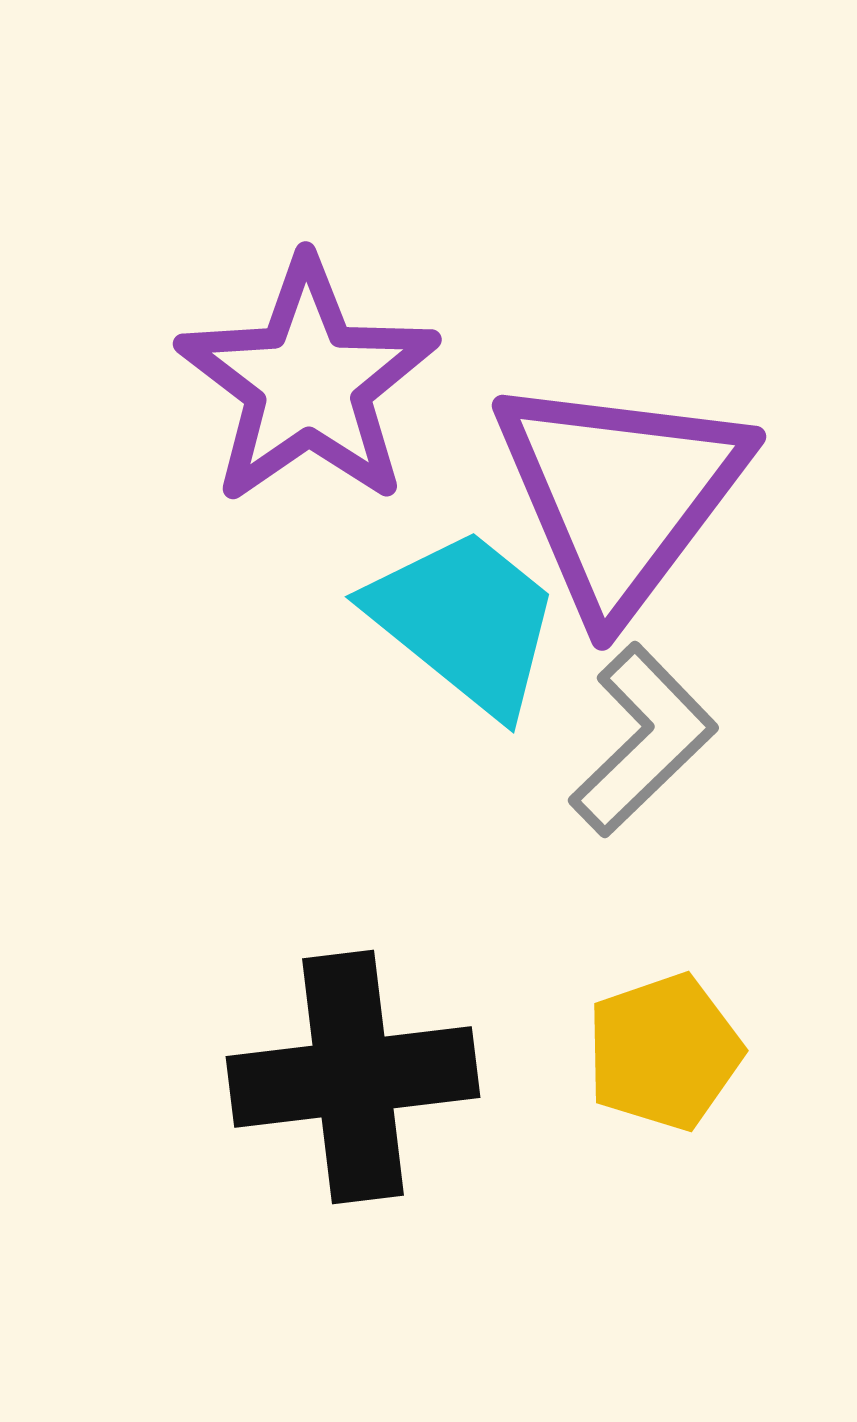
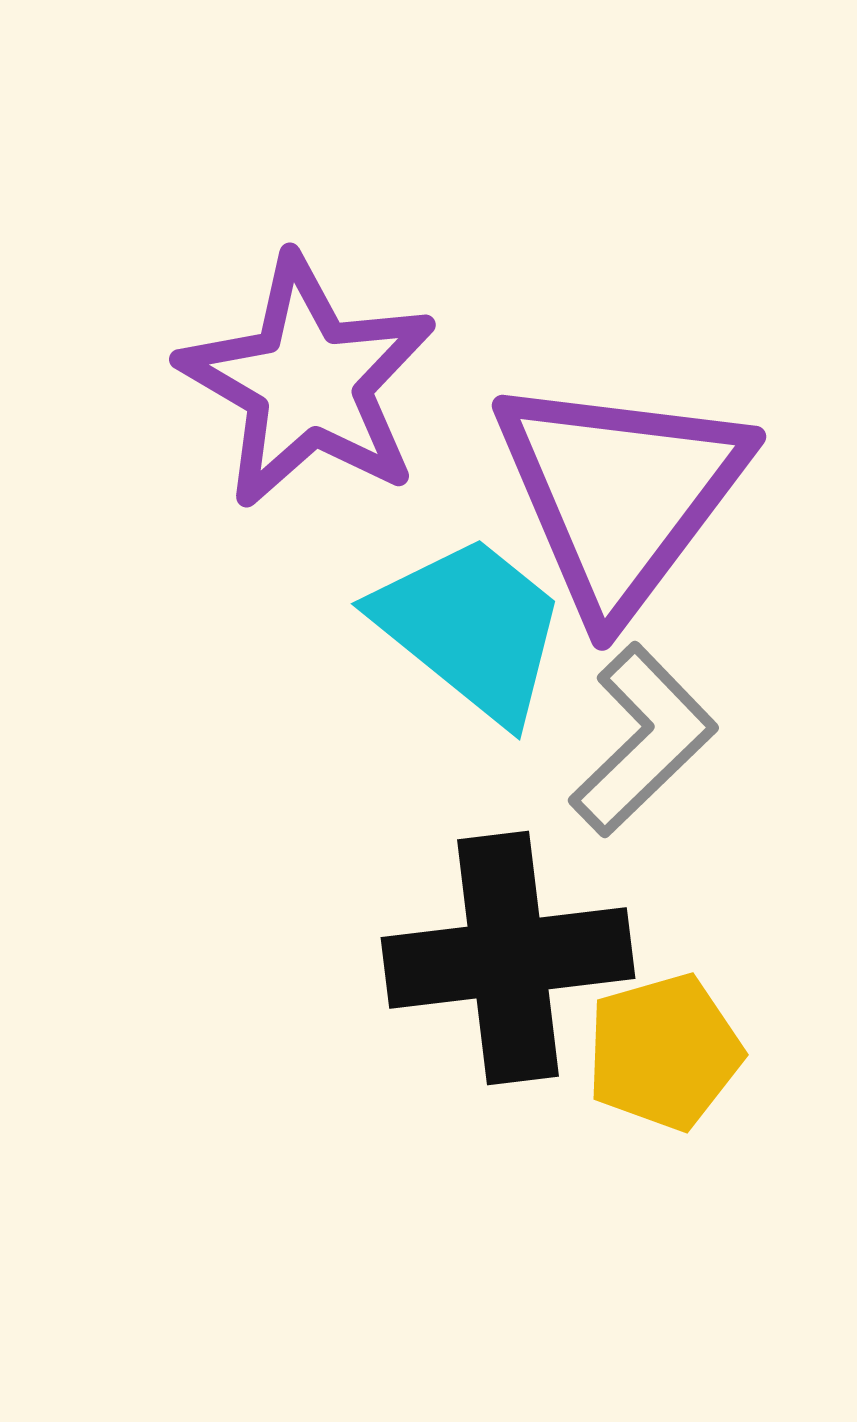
purple star: rotated 7 degrees counterclockwise
cyan trapezoid: moved 6 px right, 7 px down
yellow pentagon: rotated 3 degrees clockwise
black cross: moved 155 px right, 119 px up
